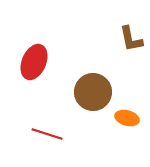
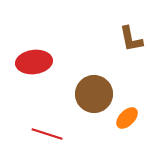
red ellipse: rotated 60 degrees clockwise
brown circle: moved 1 px right, 2 px down
orange ellipse: rotated 60 degrees counterclockwise
